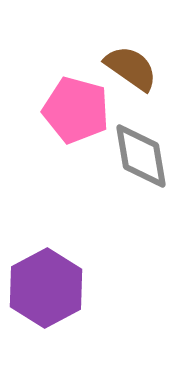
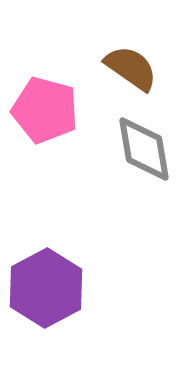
pink pentagon: moved 31 px left
gray diamond: moved 3 px right, 7 px up
